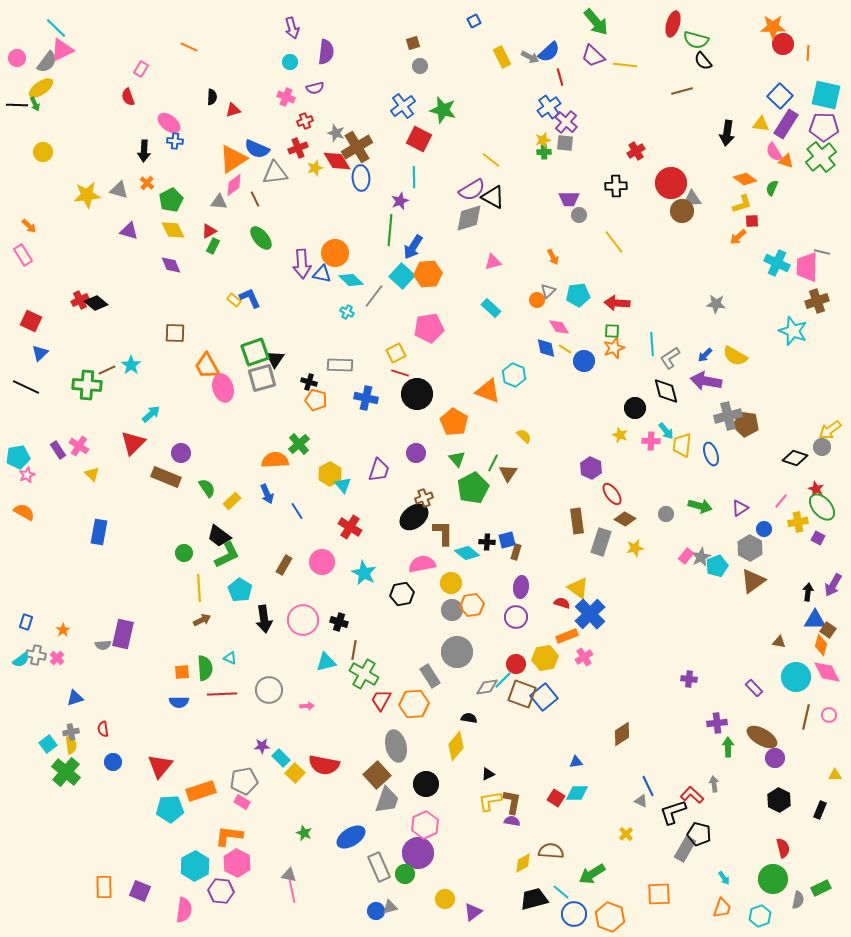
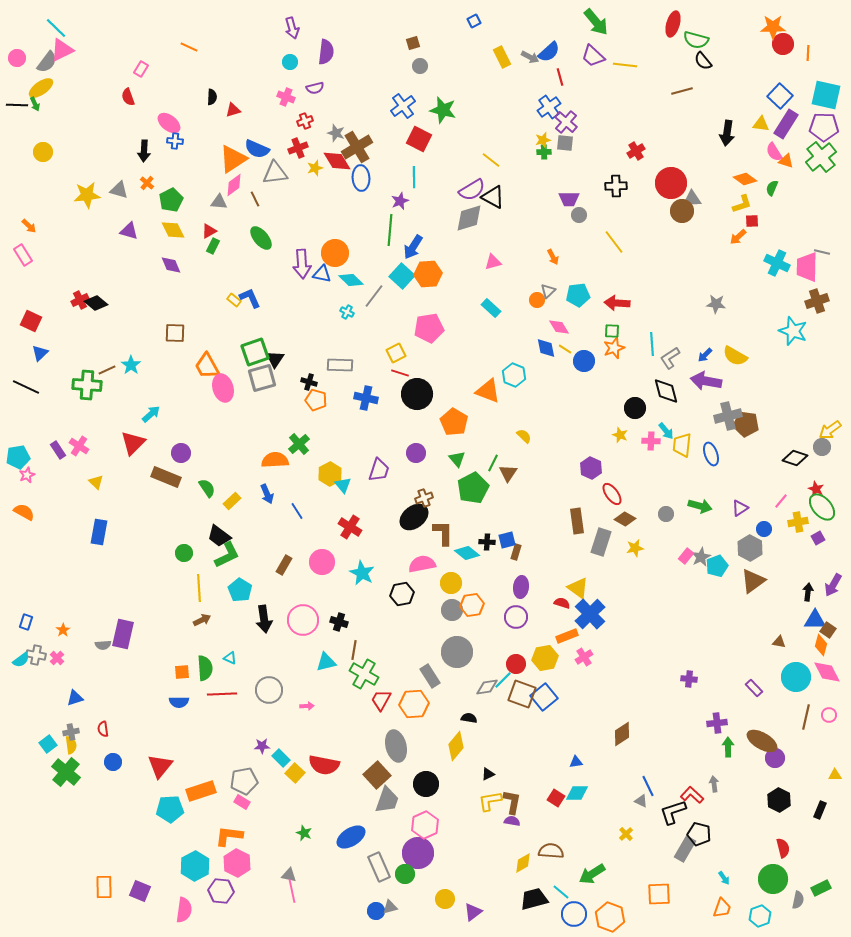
yellow triangle at (92, 474): moved 4 px right, 8 px down
purple square at (818, 538): rotated 32 degrees clockwise
cyan star at (364, 573): moved 2 px left
brown ellipse at (762, 737): moved 4 px down
